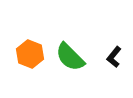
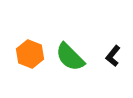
black L-shape: moved 1 px left, 1 px up
